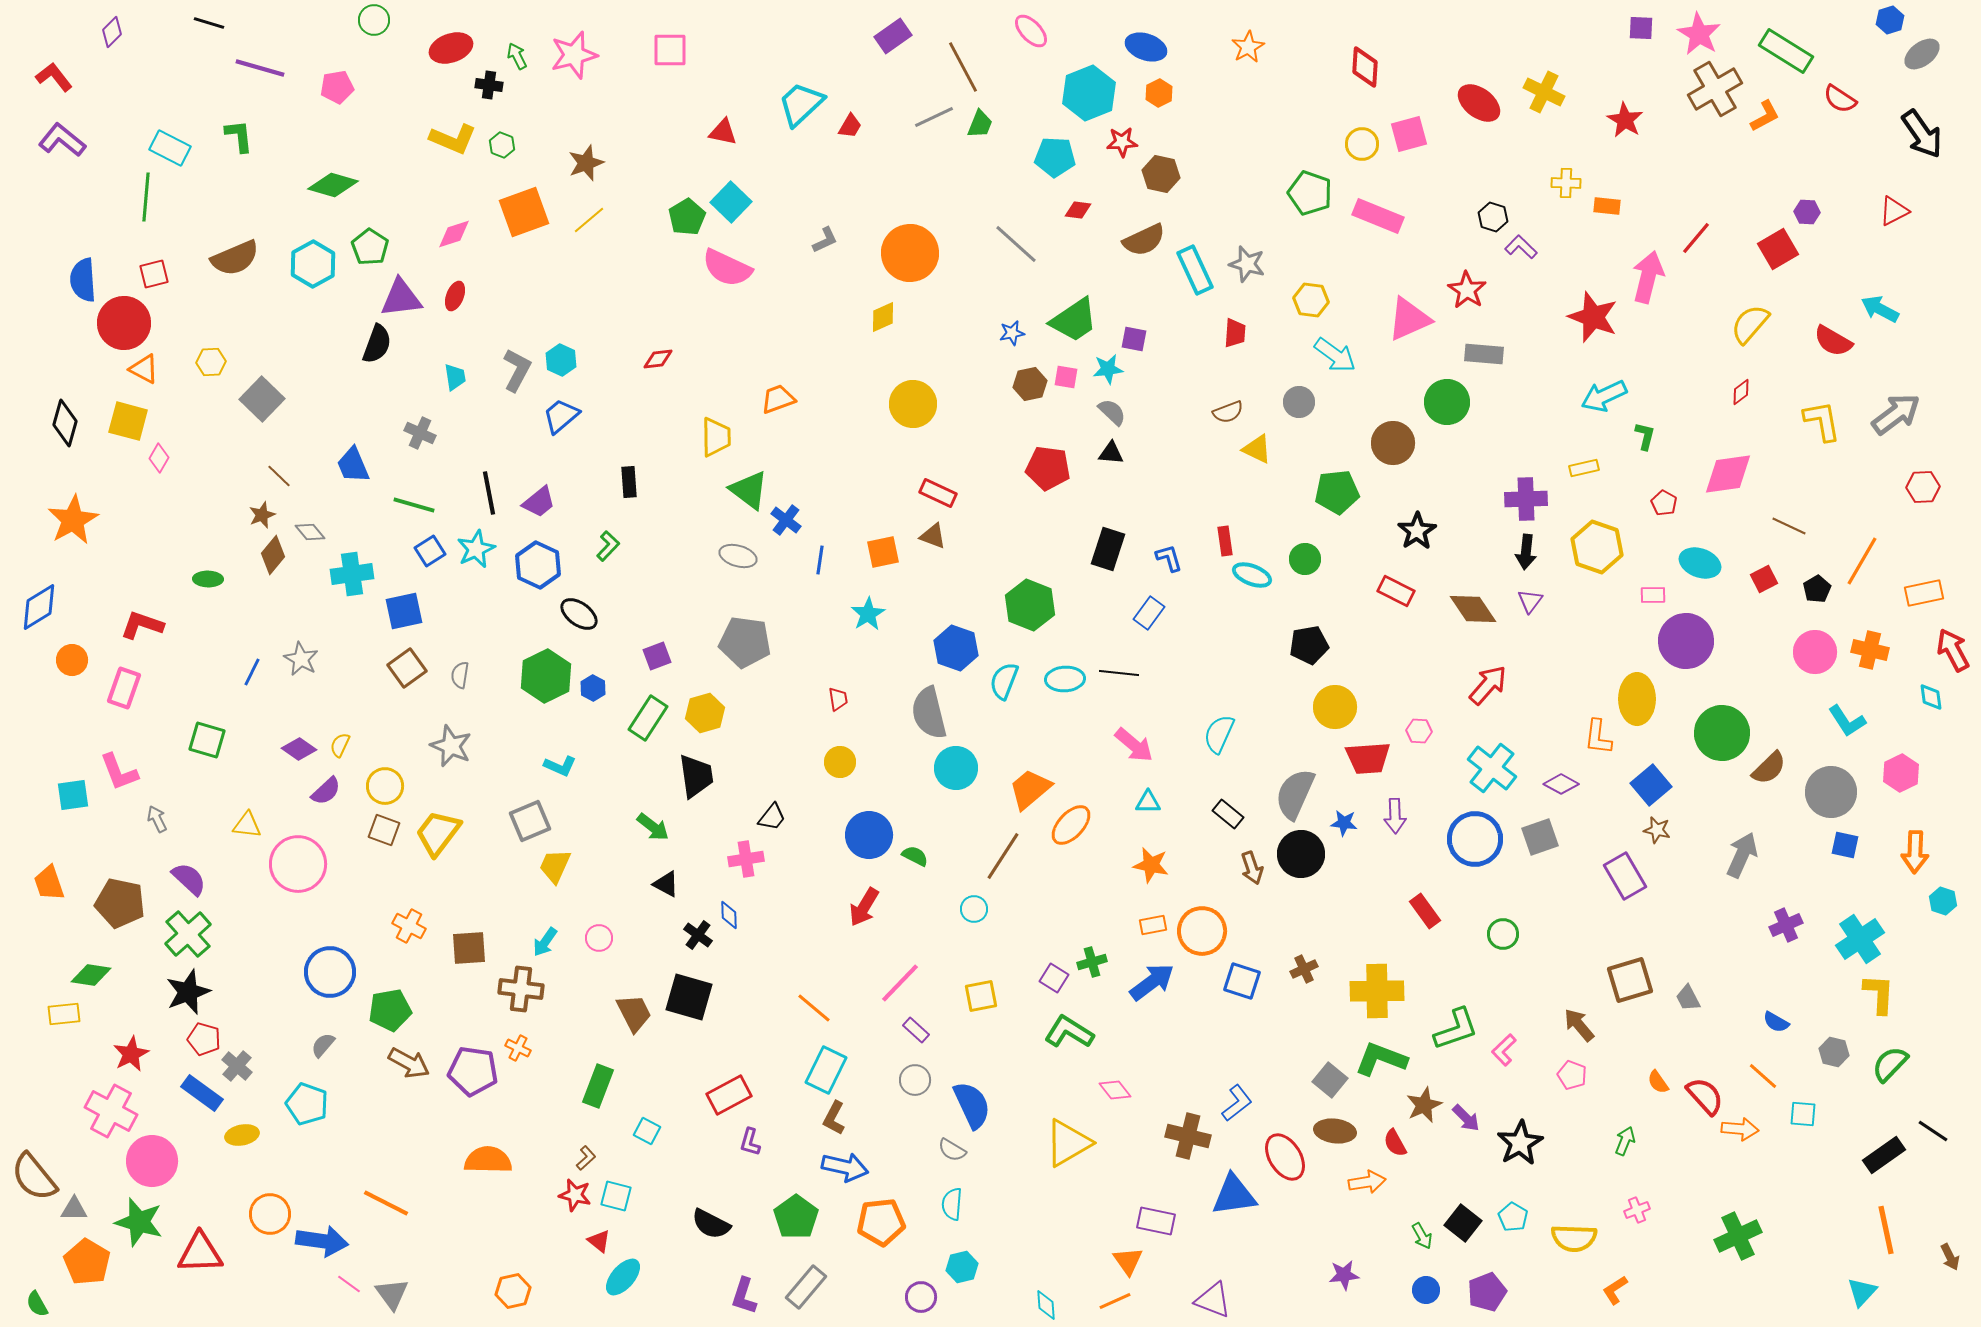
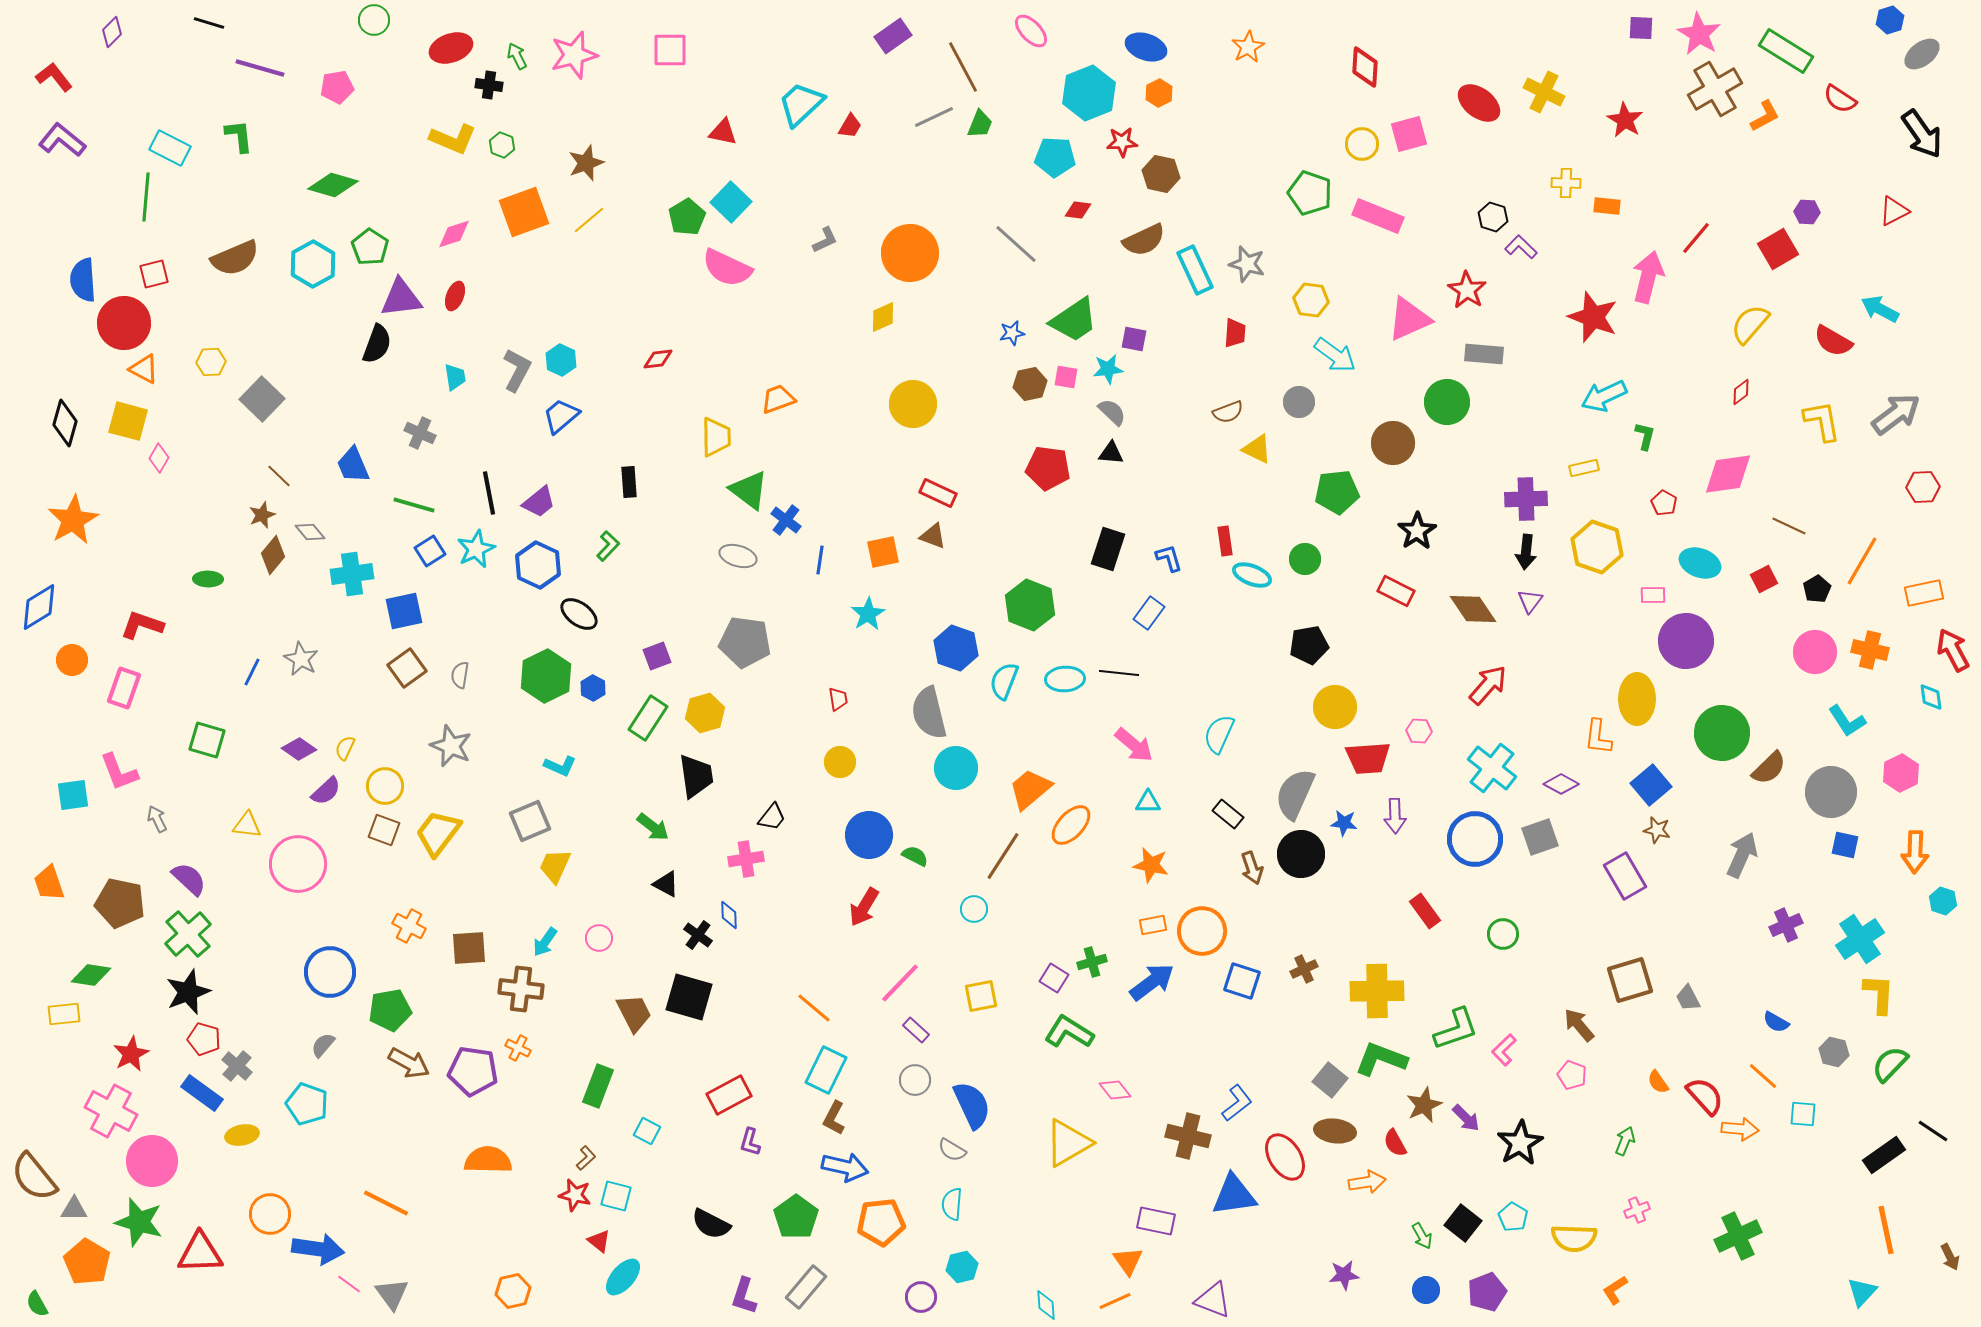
yellow semicircle at (340, 745): moved 5 px right, 3 px down
blue arrow at (322, 1241): moved 4 px left, 8 px down
